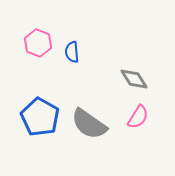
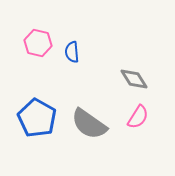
pink hexagon: rotated 8 degrees counterclockwise
blue pentagon: moved 3 px left, 1 px down
